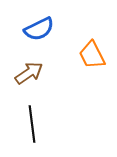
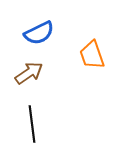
blue semicircle: moved 4 px down
orange trapezoid: rotated 8 degrees clockwise
